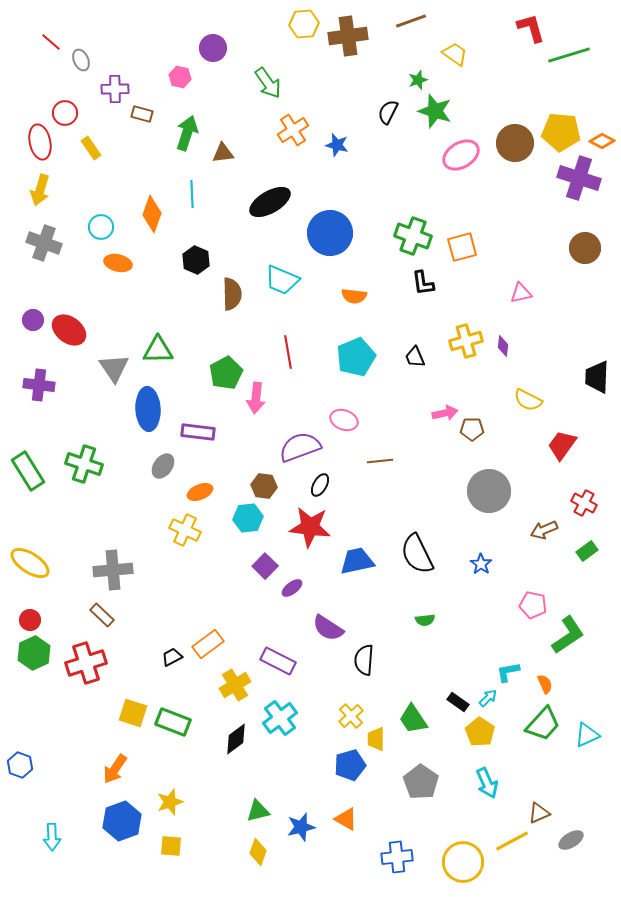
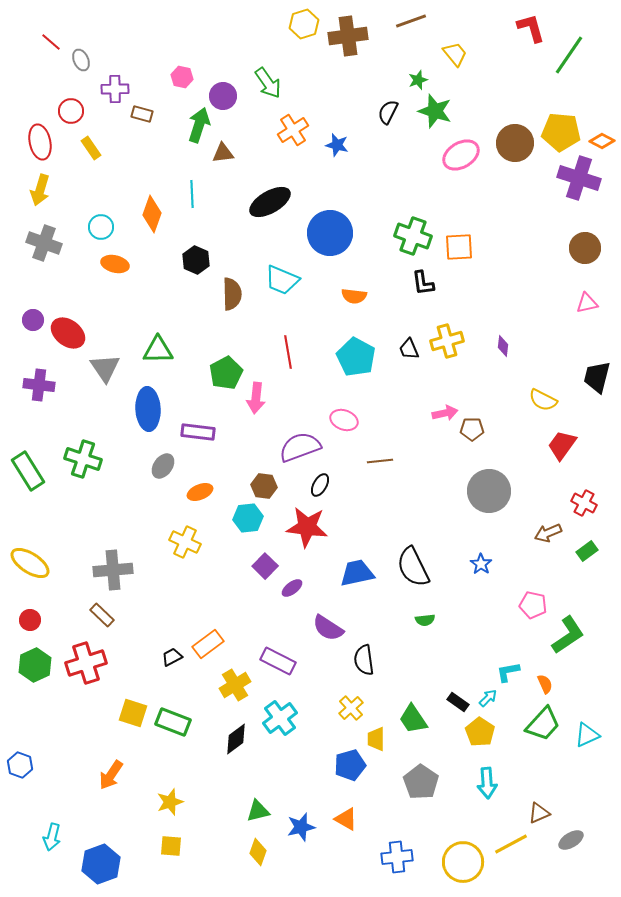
yellow hexagon at (304, 24): rotated 12 degrees counterclockwise
purple circle at (213, 48): moved 10 px right, 48 px down
yellow trapezoid at (455, 54): rotated 16 degrees clockwise
green line at (569, 55): rotated 39 degrees counterclockwise
pink hexagon at (180, 77): moved 2 px right
red circle at (65, 113): moved 6 px right, 2 px up
green arrow at (187, 133): moved 12 px right, 8 px up
orange square at (462, 247): moved 3 px left; rotated 12 degrees clockwise
orange ellipse at (118, 263): moved 3 px left, 1 px down
pink triangle at (521, 293): moved 66 px right, 10 px down
red ellipse at (69, 330): moved 1 px left, 3 px down
yellow cross at (466, 341): moved 19 px left
cyan pentagon at (356, 357): rotated 21 degrees counterclockwise
black trapezoid at (415, 357): moved 6 px left, 8 px up
gray triangle at (114, 368): moved 9 px left
black trapezoid at (597, 377): rotated 12 degrees clockwise
yellow semicircle at (528, 400): moved 15 px right
green cross at (84, 464): moved 1 px left, 5 px up
red star at (310, 527): moved 3 px left
yellow cross at (185, 530): moved 12 px down
brown arrow at (544, 530): moved 4 px right, 3 px down
black semicircle at (417, 554): moved 4 px left, 13 px down
blue trapezoid at (357, 561): moved 12 px down
green hexagon at (34, 653): moved 1 px right, 12 px down
black semicircle at (364, 660): rotated 12 degrees counterclockwise
yellow cross at (351, 716): moved 8 px up
orange arrow at (115, 769): moved 4 px left, 6 px down
cyan arrow at (487, 783): rotated 20 degrees clockwise
blue hexagon at (122, 821): moved 21 px left, 43 px down
cyan arrow at (52, 837): rotated 16 degrees clockwise
yellow line at (512, 841): moved 1 px left, 3 px down
